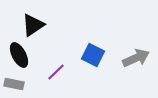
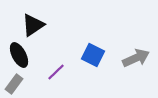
gray rectangle: rotated 66 degrees counterclockwise
